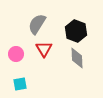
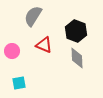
gray semicircle: moved 4 px left, 8 px up
red triangle: moved 4 px up; rotated 36 degrees counterclockwise
pink circle: moved 4 px left, 3 px up
cyan square: moved 1 px left, 1 px up
